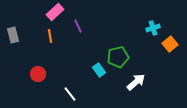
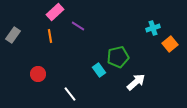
purple line: rotated 32 degrees counterclockwise
gray rectangle: rotated 49 degrees clockwise
